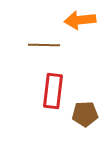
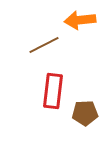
brown line: rotated 28 degrees counterclockwise
brown pentagon: moved 1 px up
